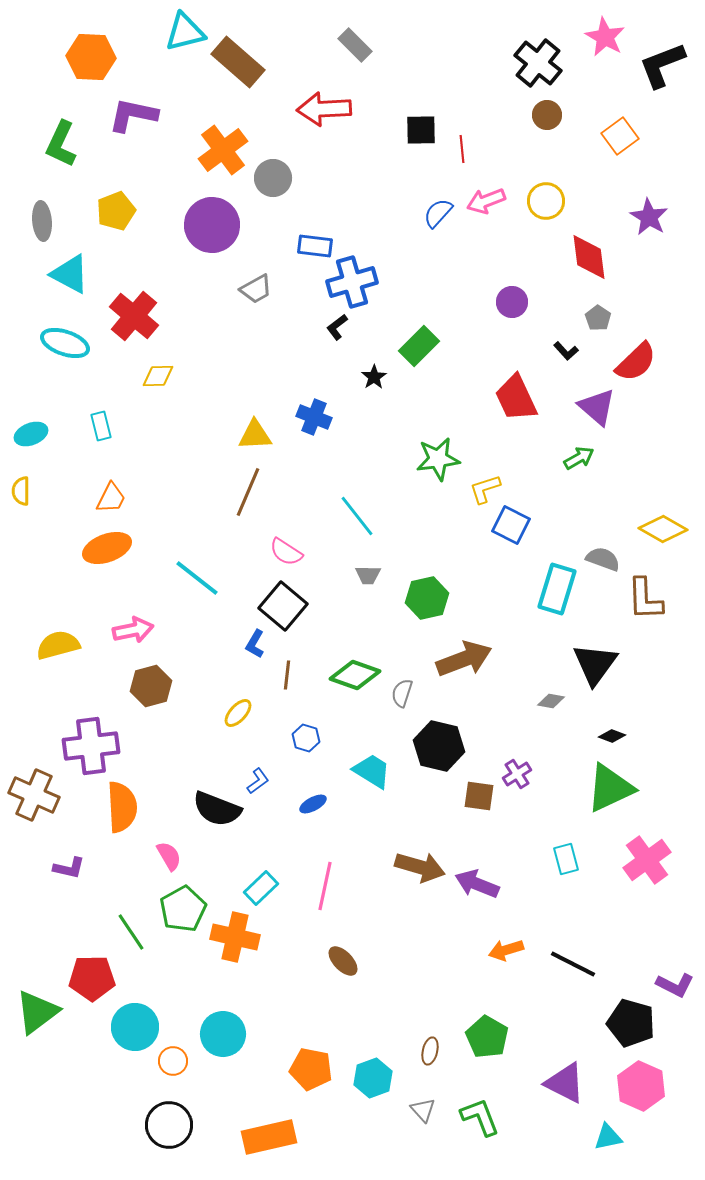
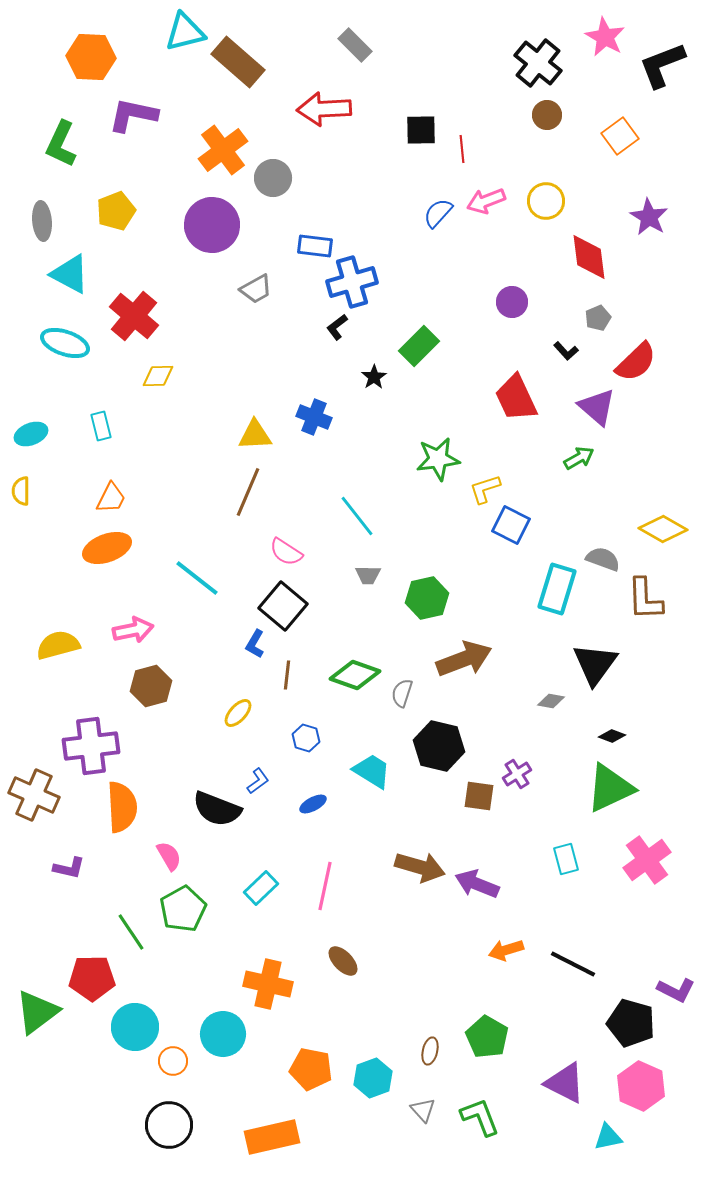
gray pentagon at (598, 318): rotated 15 degrees clockwise
orange cross at (235, 937): moved 33 px right, 47 px down
purple L-shape at (675, 985): moved 1 px right, 5 px down
orange rectangle at (269, 1137): moved 3 px right
